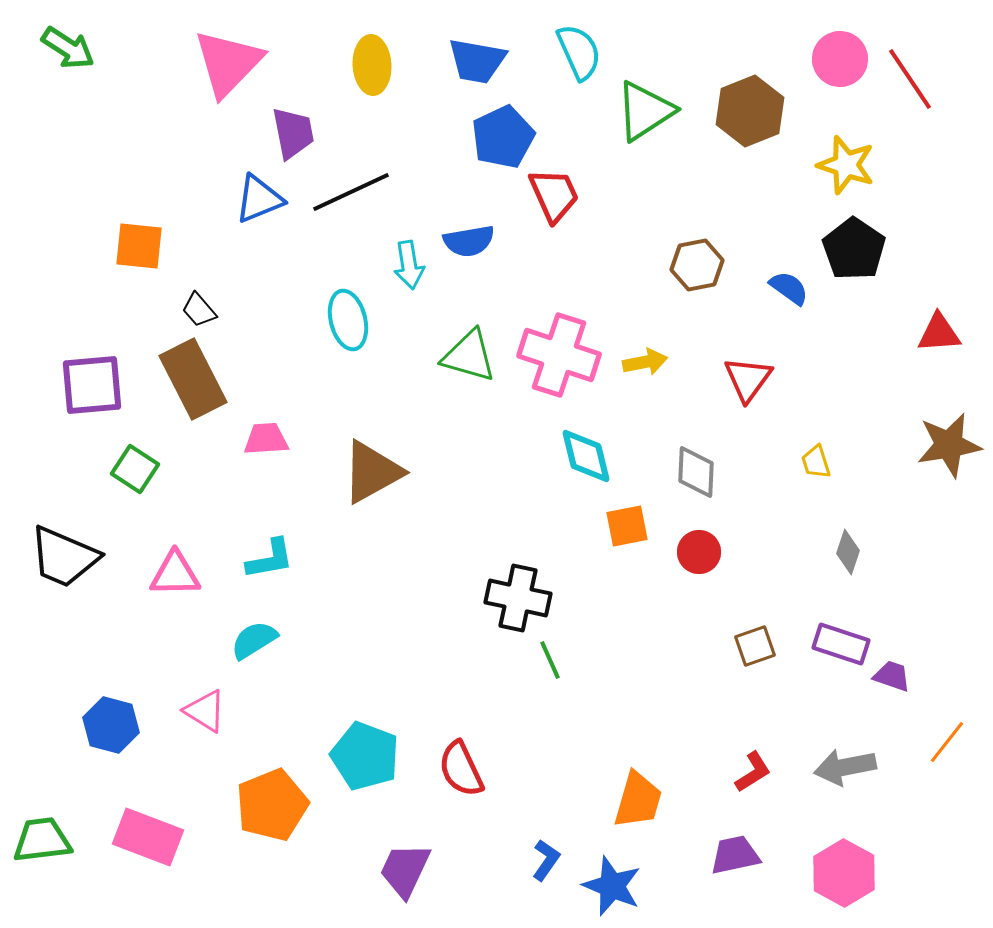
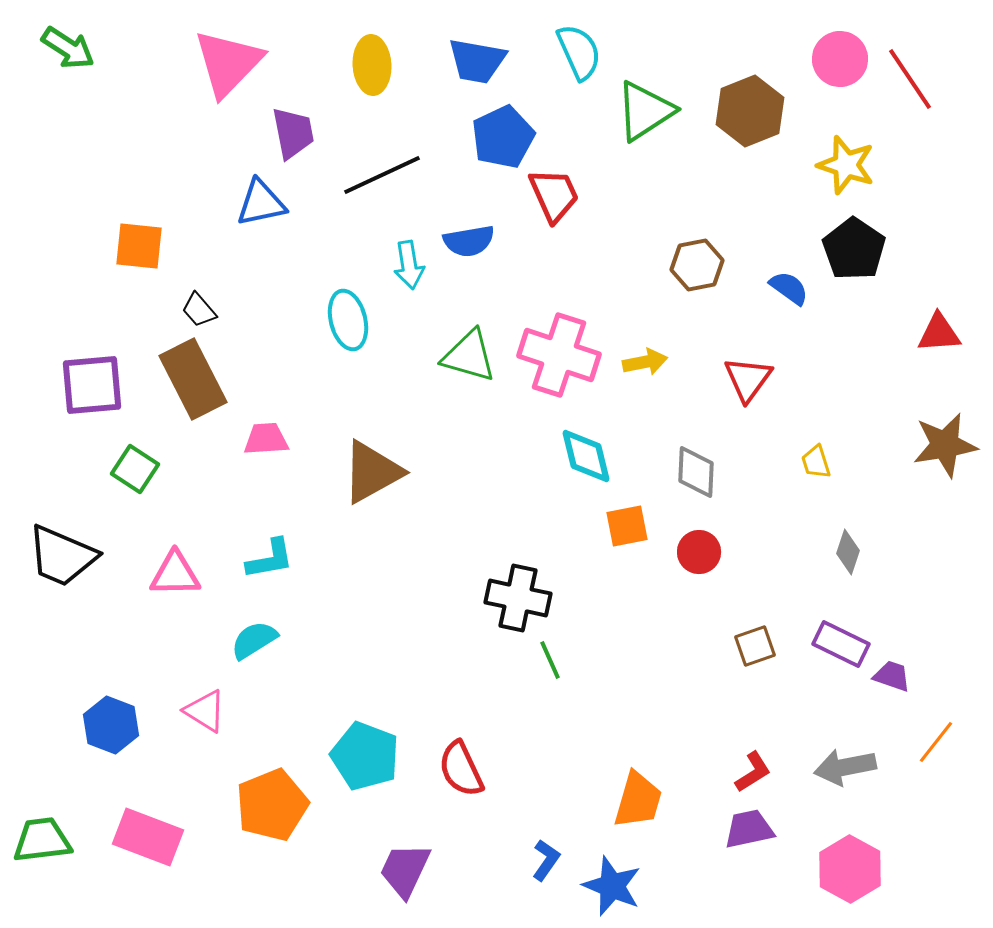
black line at (351, 192): moved 31 px right, 17 px up
blue triangle at (259, 199): moved 2 px right, 4 px down; rotated 10 degrees clockwise
brown star at (949, 445): moved 4 px left
black trapezoid at (64, 557): moved 2 px left, 1 px up
purple rectangle at (841, 644): rotated 8 degrees clockwise
blue hexagon at (111, 725): rotated 6 degrees clockwise
orange line at (947, 742): moved 11 px left
purple trapezoid at (735, 855): moved 14 px right, 26 px up
pink hexagon at (844, 873): moved 6 px right, 4 px up
